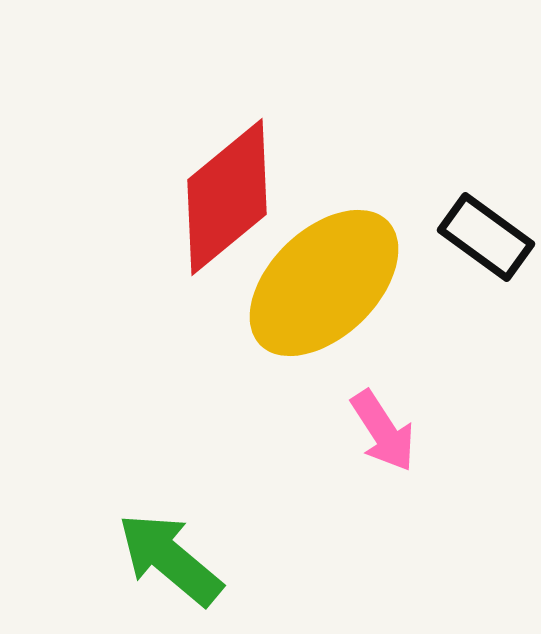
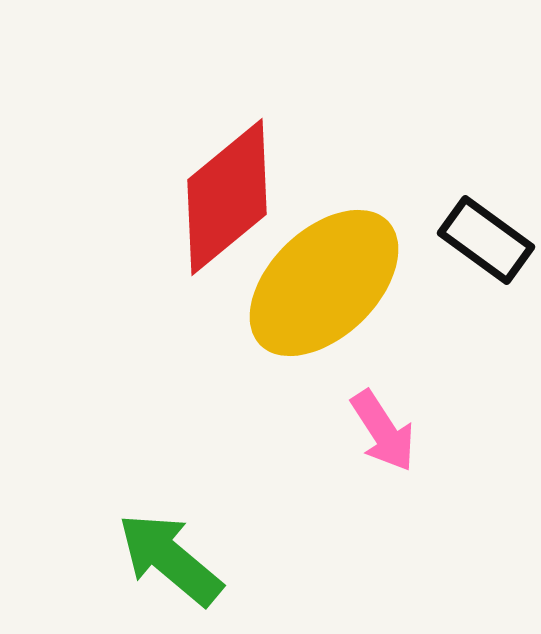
black rectangle: moved 3 px down
